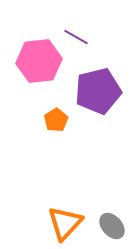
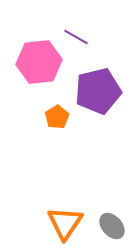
pink hexagon: moved 1 px down
orange pentagon: moved 1 px right, 3 px up
orange triangle: rotated 9 degrees counterclockwise
